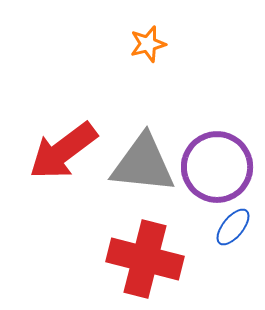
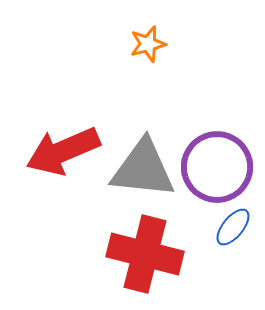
red arrow: rotated 14 degrees clockwise
gray triangle: moved 5 px down
red cross: moved 5 px up
